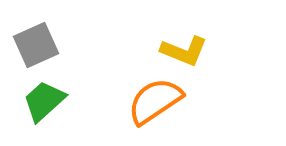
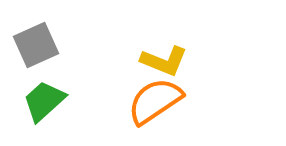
yellow L-shape: moved 20 px left, 10 px down
